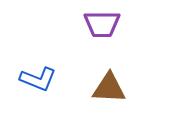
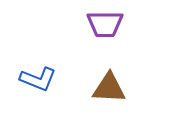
purple trapezoid: moved 3 px right
